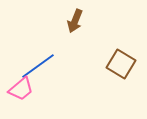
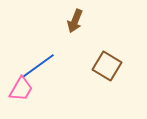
brown square: moved 14 px left, 2 px down
pink trapezoid: rotated 20 degrees counterclockwise
